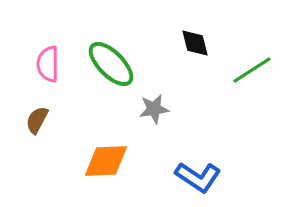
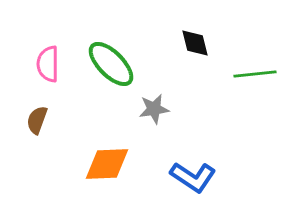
green line: moved 3 px right, 4 px down; rotated 27 degrees clockwise
brown semicircle: rotated 8 degrees counterclockwise
orange diamond: moved 1 px right, 3 px down
blue L-shape: moved 5 px left
